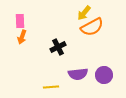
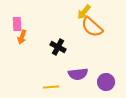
yellow arrow: moved 1 px up
pink rectangle: moved 3 px left, 3 px down
orange semicircle: rotated 70 degrees clockwise
black cross: rotated 35 degrees counterclockwise
purple circle: moved 2 px right, 7 px down
